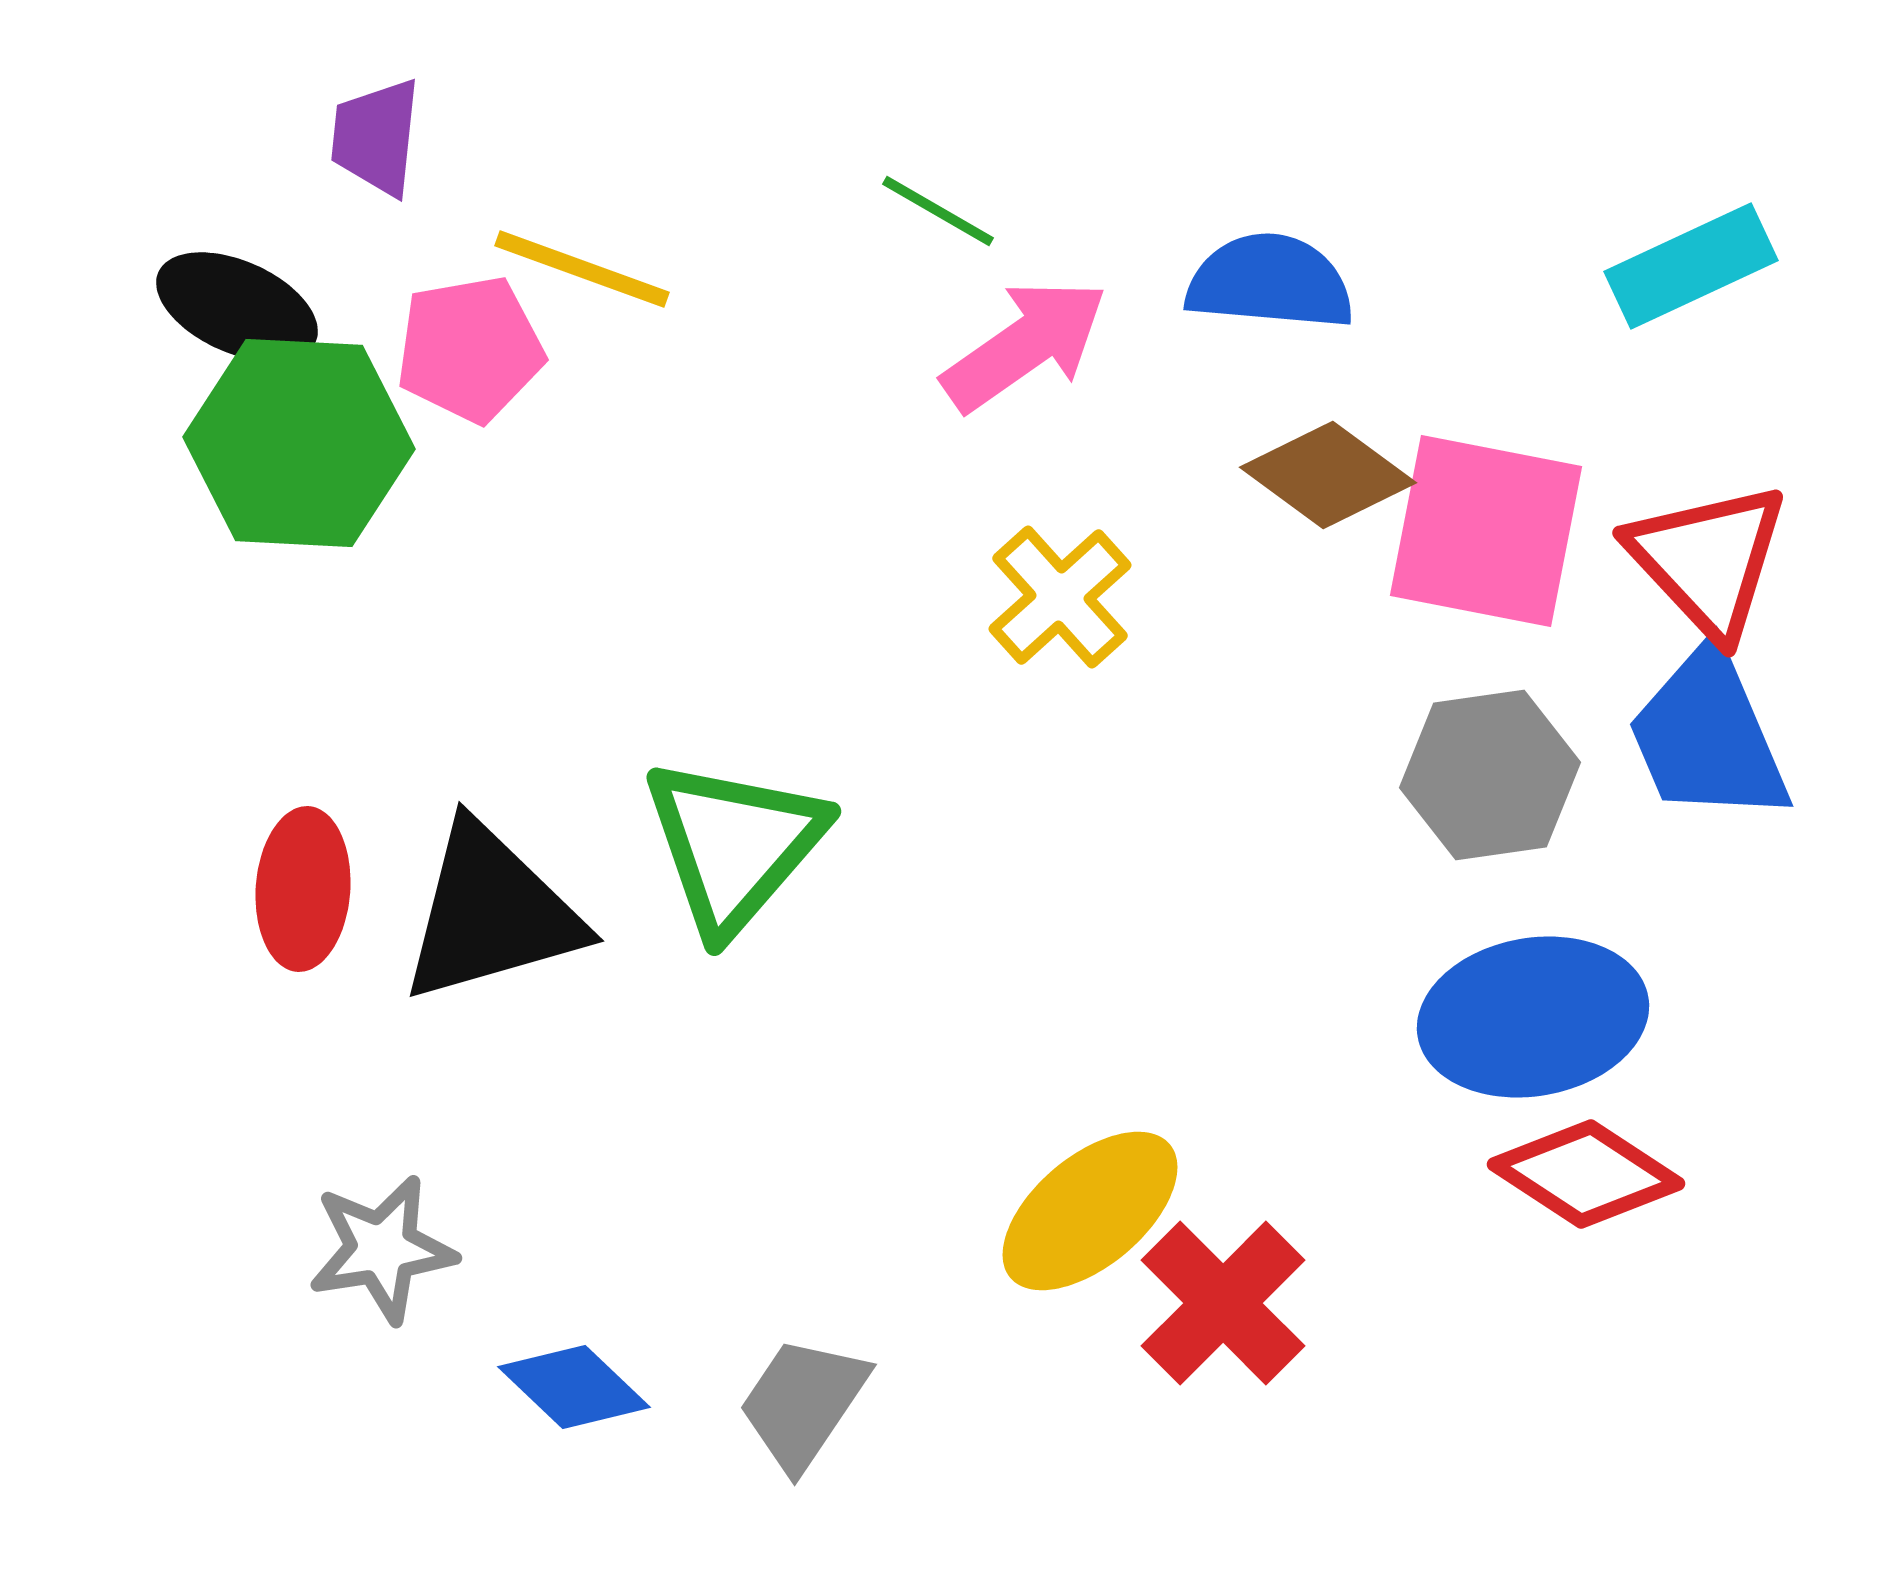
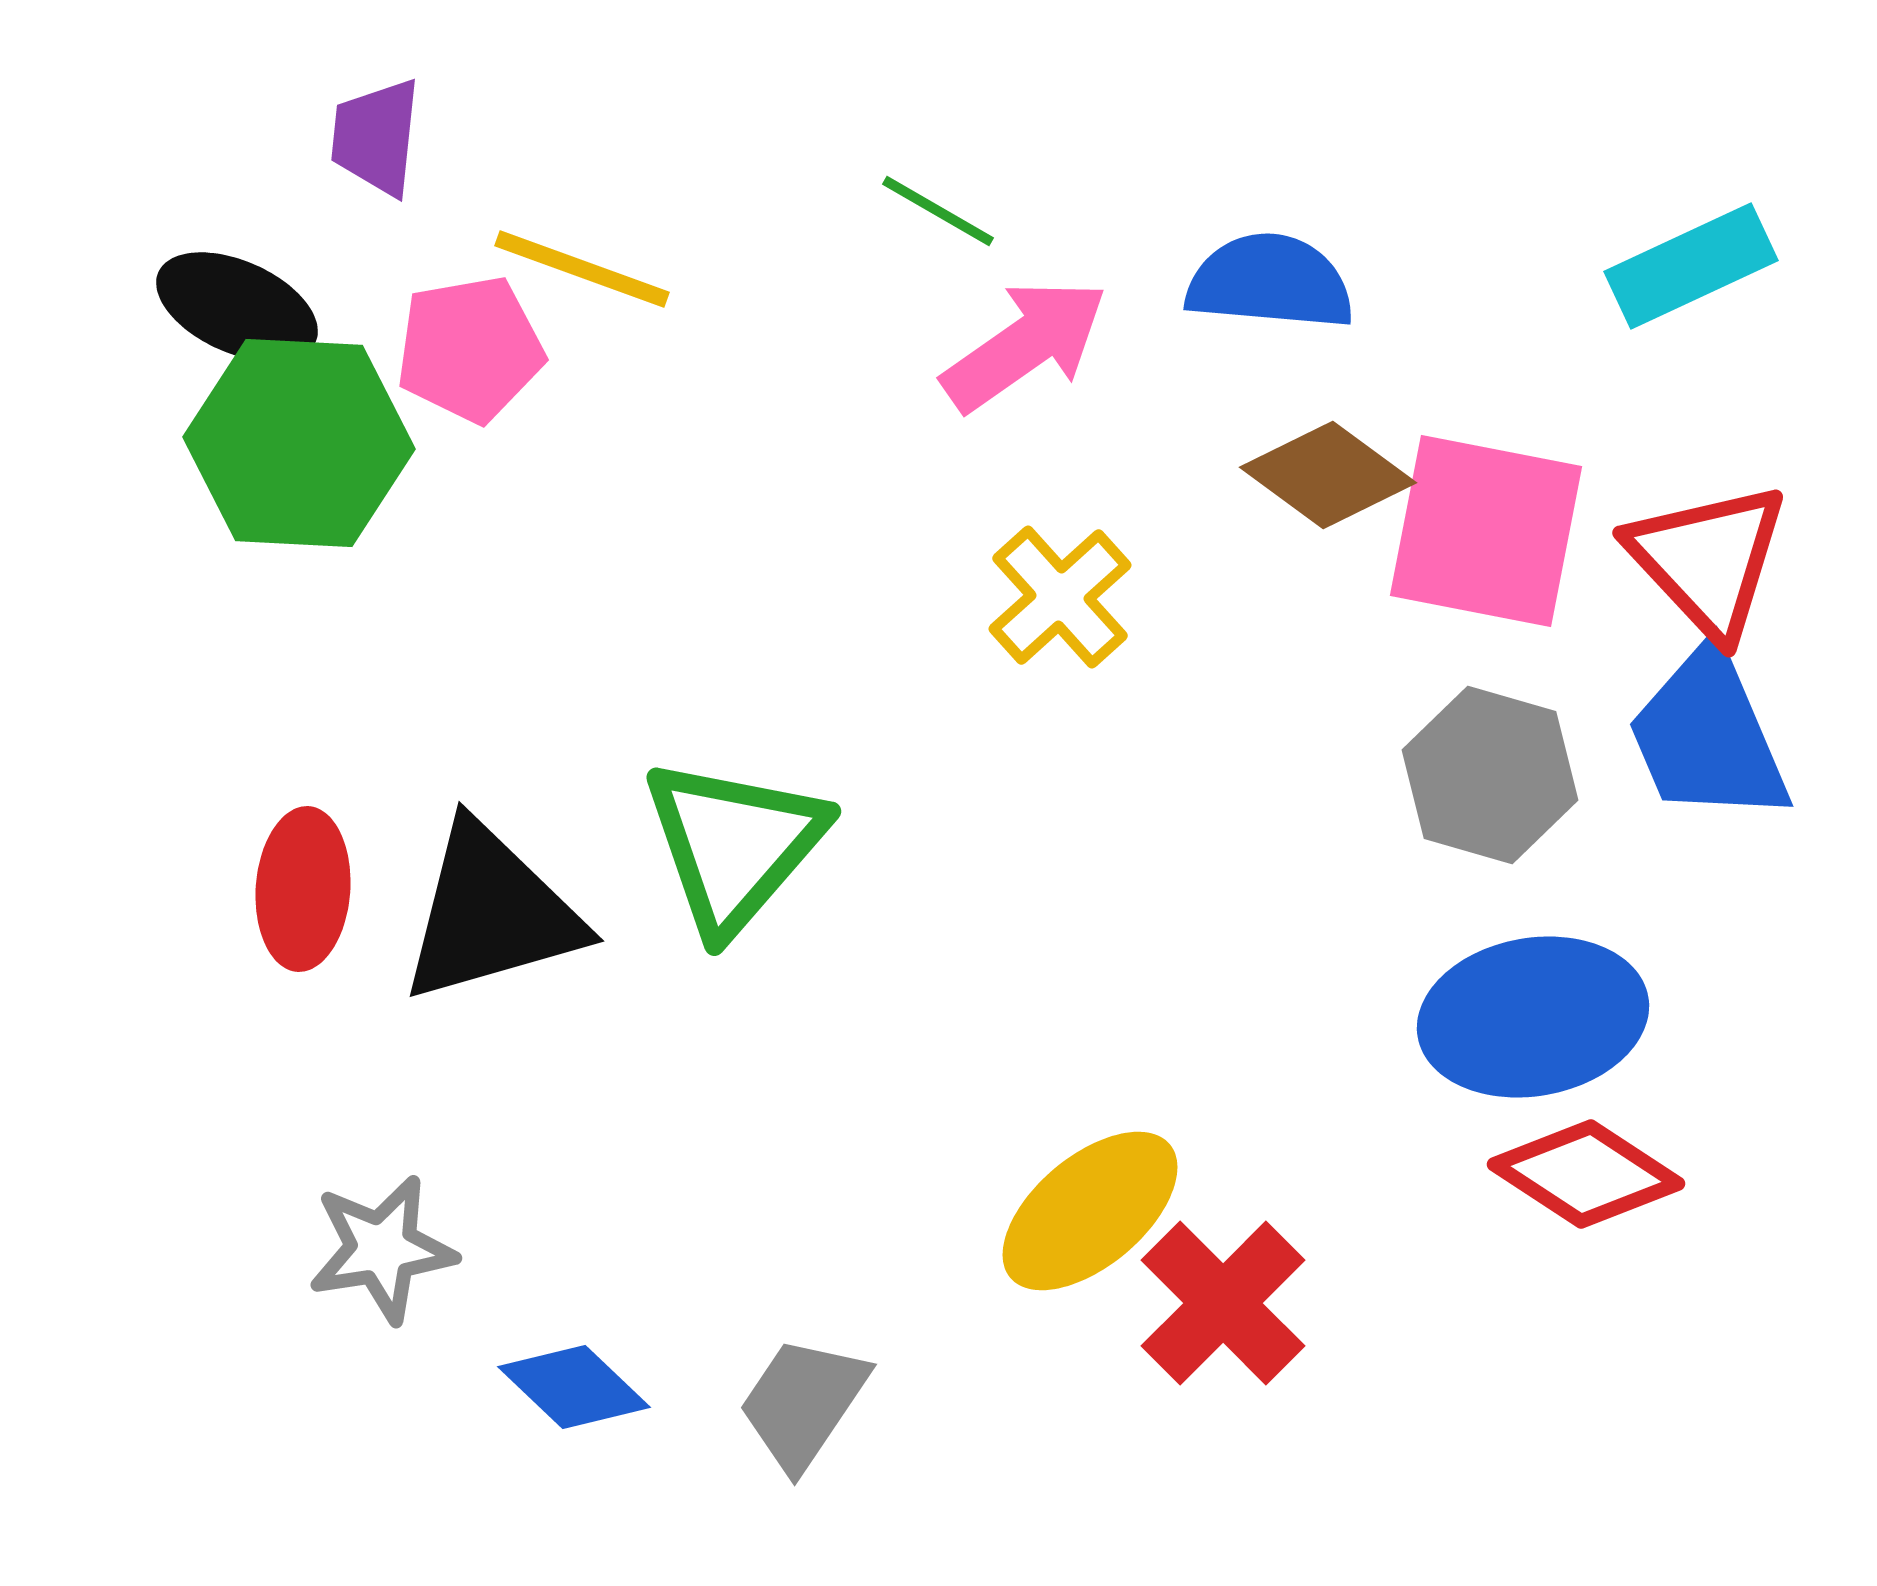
gray hexagon: rotated 24 degrees clockwise
